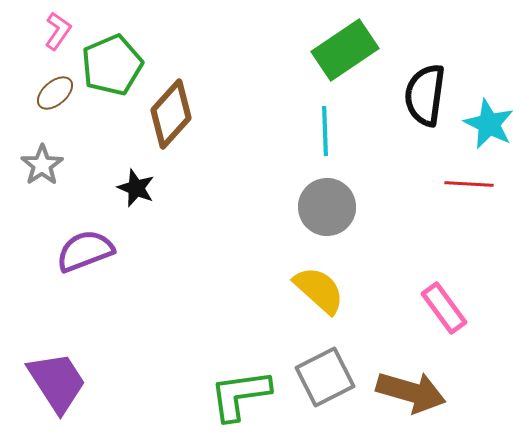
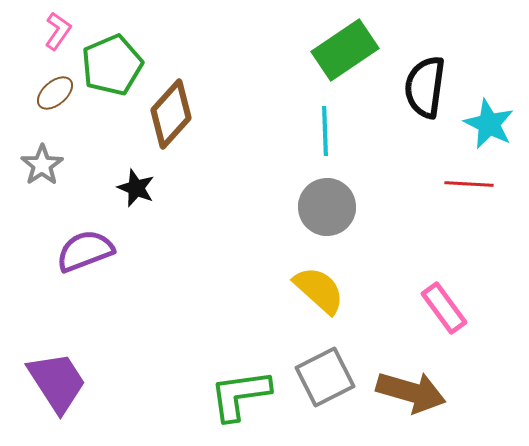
black semicircle: moved 8 px up
